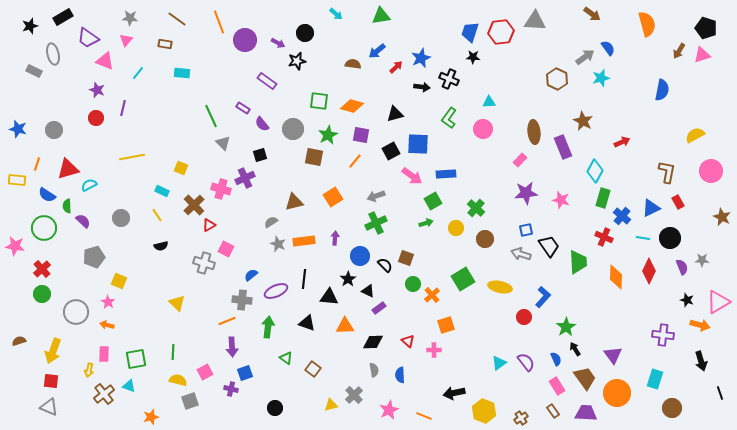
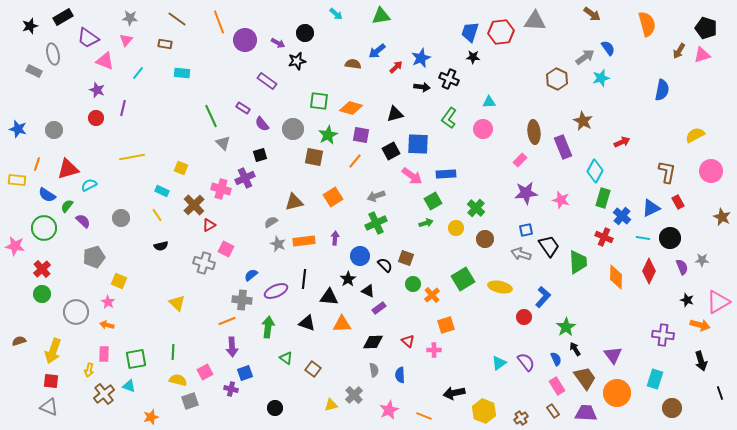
orange diamond at (352, 106): moved 1 px left, 2 px down
green semicircle at (67, 206): rotated 40 degrees clockwise
orange triangle at (345, 326): moved 3 px left, 2 px up
